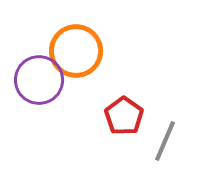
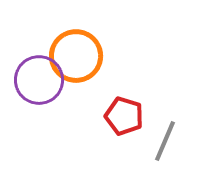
orange circle: moved 5 px down
red pentagon: rotated 18 degrees counterclockwise
